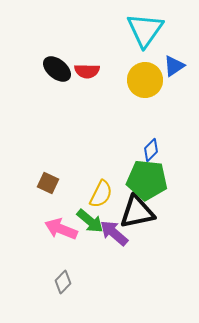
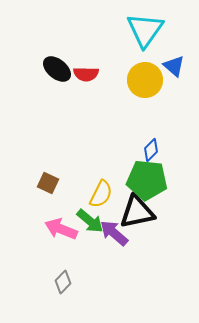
blue triangle: rotated 45 degrees counterclockwise
red semicircle: moved 1 px left, 3 px down
